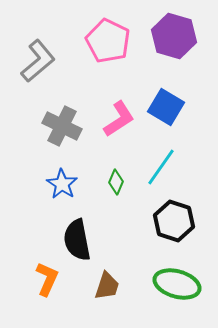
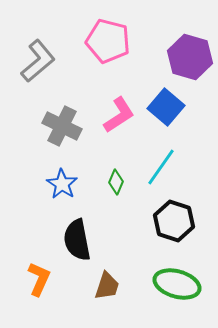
purple hexagon: moved 16 px right, 21 px down
pink pentagon: rotated 12 degrees counterclockwise
blue square: rotated 9 degrees clockwise
pink L-shape: moved 4 px up
orange L-shape: moved 8 px left
